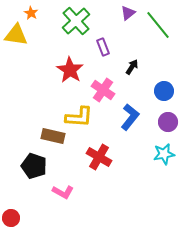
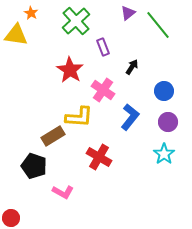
brown rectangle: rotated 45 degrees counterclockwise
cyan star: rotated 25 degrees counterclockwise
